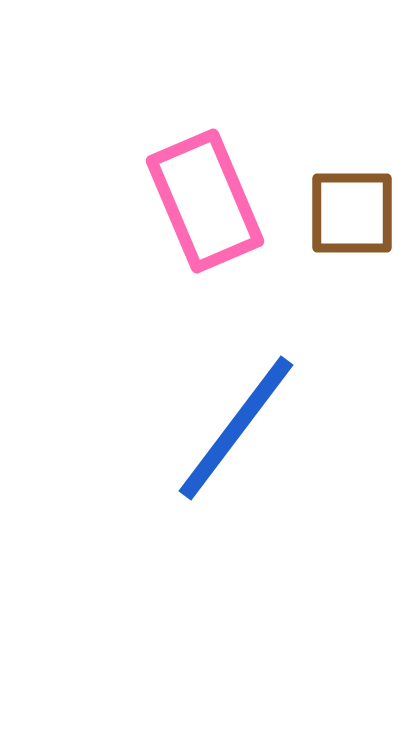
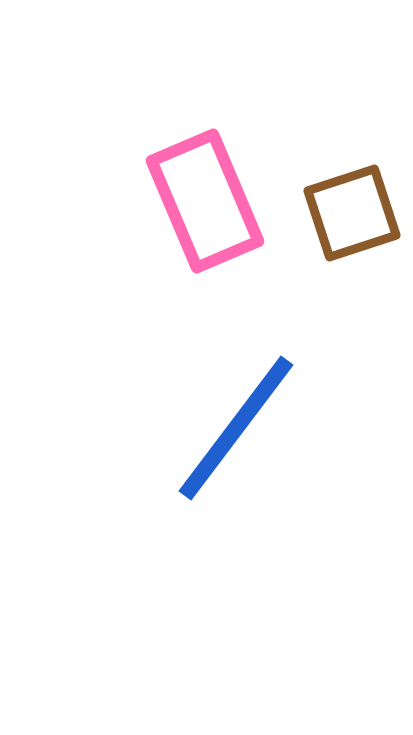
brown square: rotated 18 degrees counterclockwise
